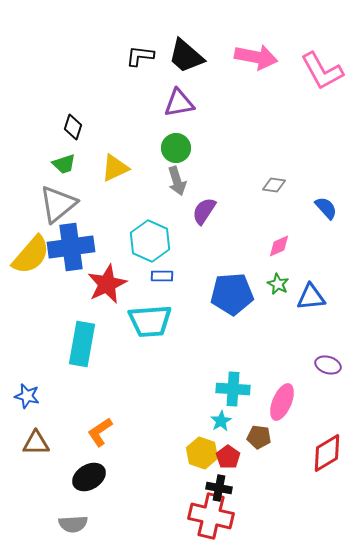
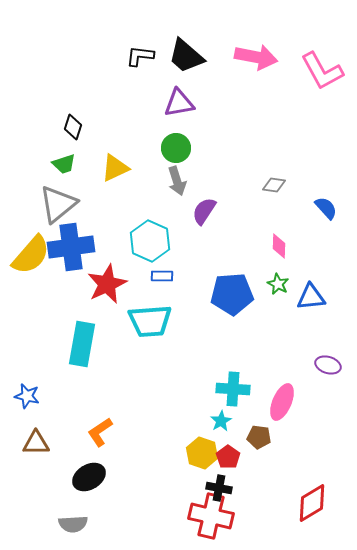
pink diamond: rotated 65 degrees counterclockwise
red diamond: moved 15 px left, 50 px down
